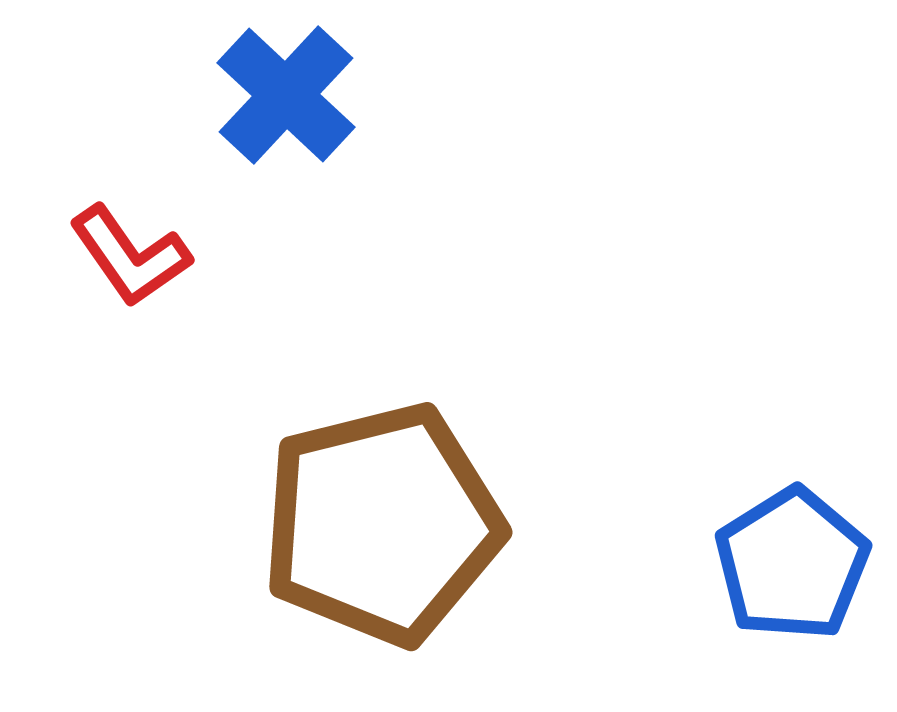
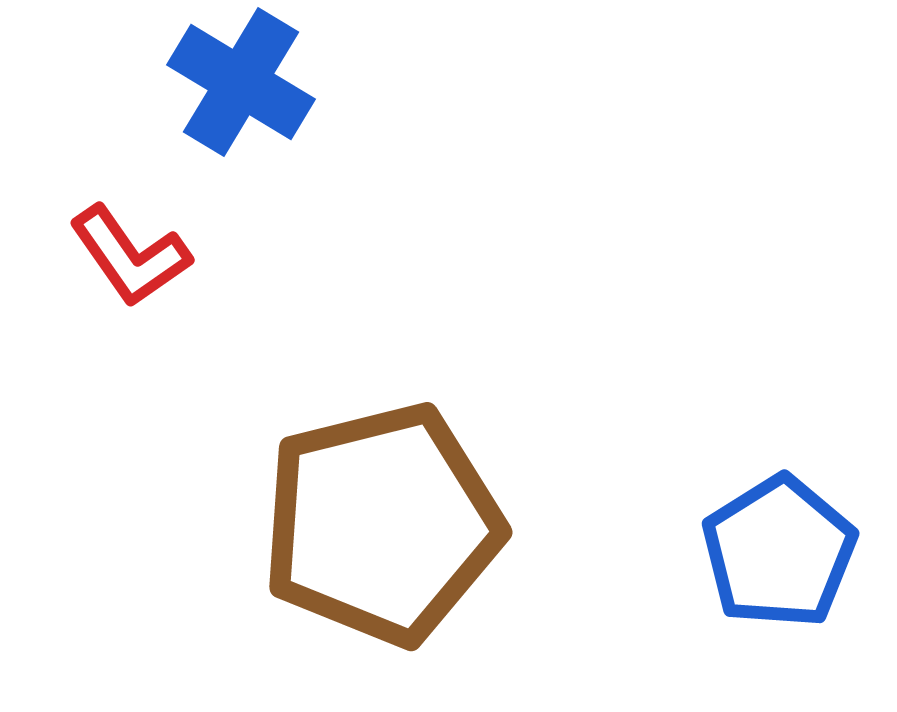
blue cross: moved 45 px left, 13 px up; rotated 12 degrees counterclockwise
blue pentagon: moved 13 px left, 12 px up
